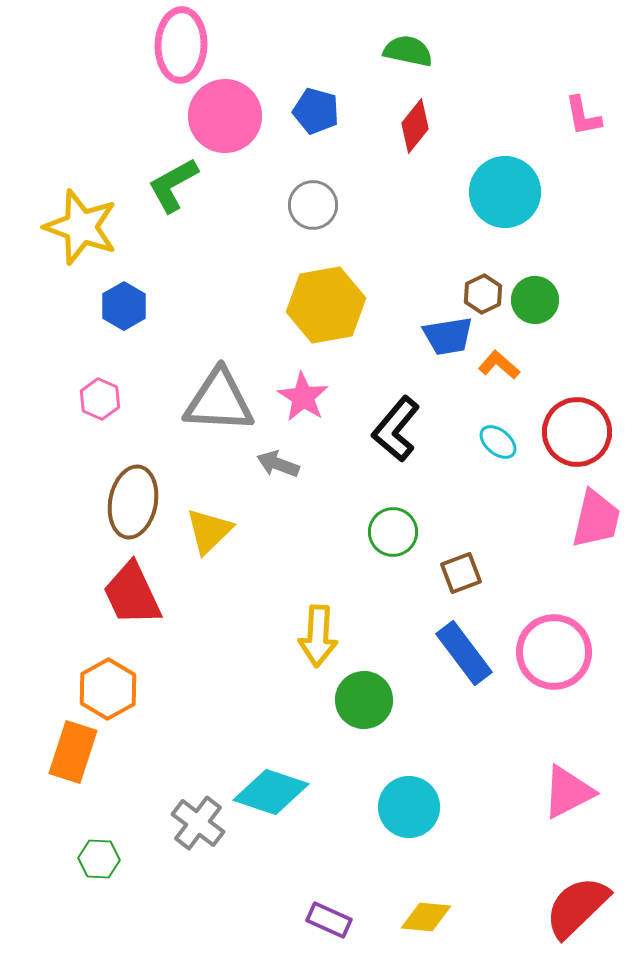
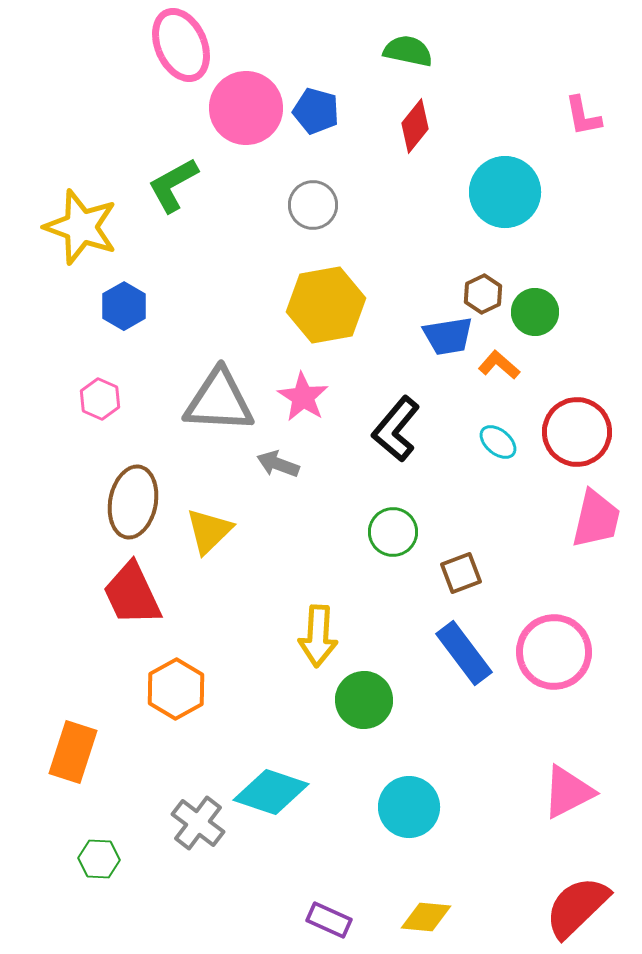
pink ellipse at (181, 45): rotated 26 degrees counterclockwise
pink circle at (225, 116): moved 21 px right, 8 px up
green circle at (535, 300): moved 12 px down
orange hexagon at (108, 689): moved 68 px right
